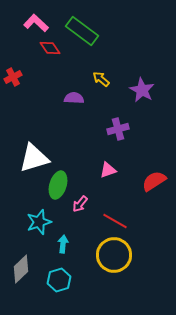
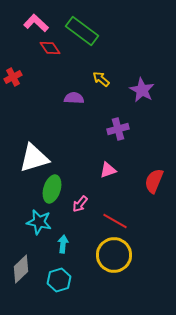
red semicircle: rotated 35 degrees counterclockwise
green ellipse: moved 6 px left, 4 px down
cyan star: rotated 30 degrees clockwise
